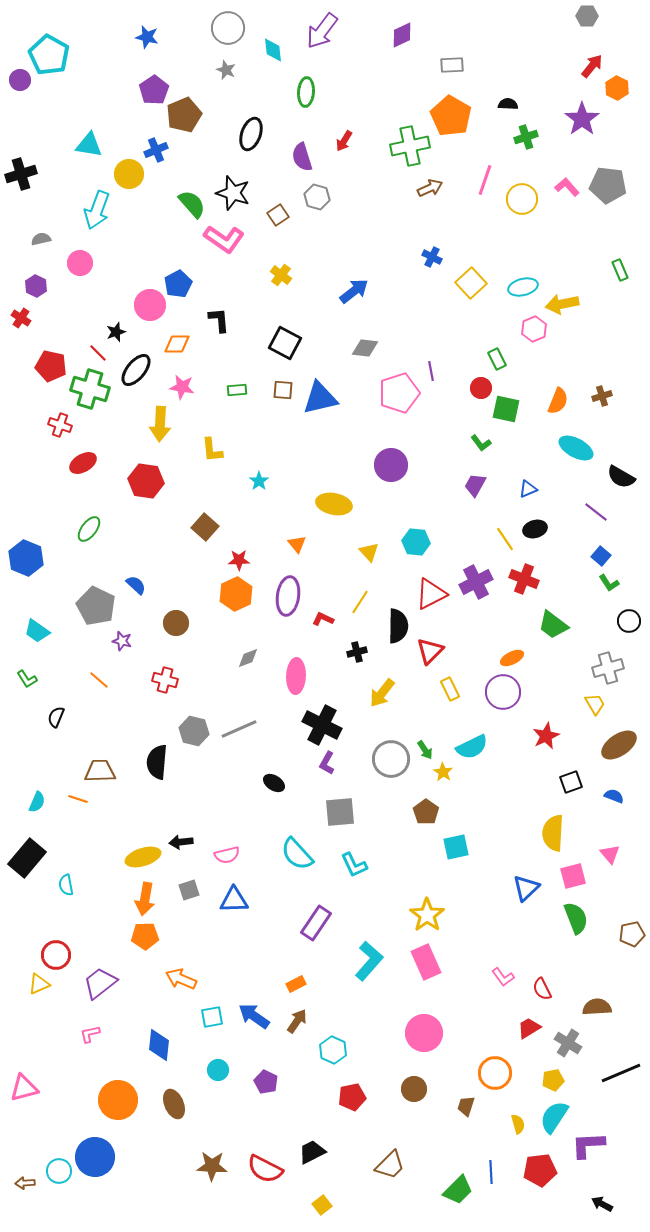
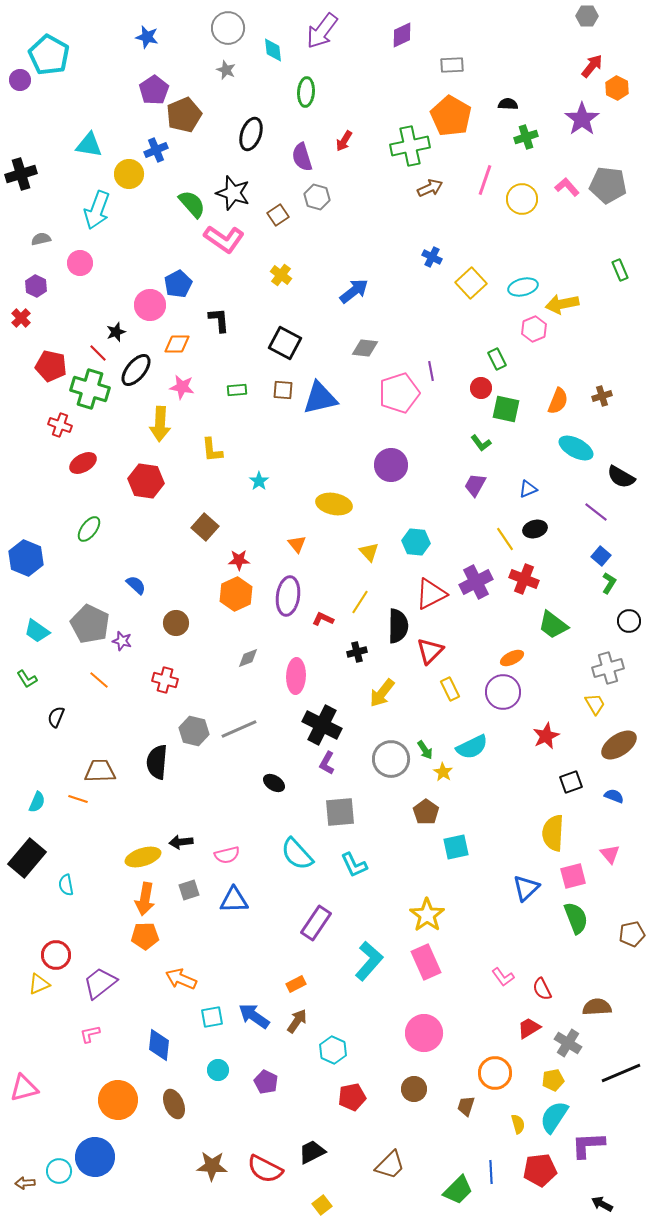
red cross at (21, 318): rotated 12 degrees clockwise
green L-shape at (609, 583): rotated 115 degrees counterclockwise
gray pentagon at (96, 606): moved 6 px left, 18 px down
